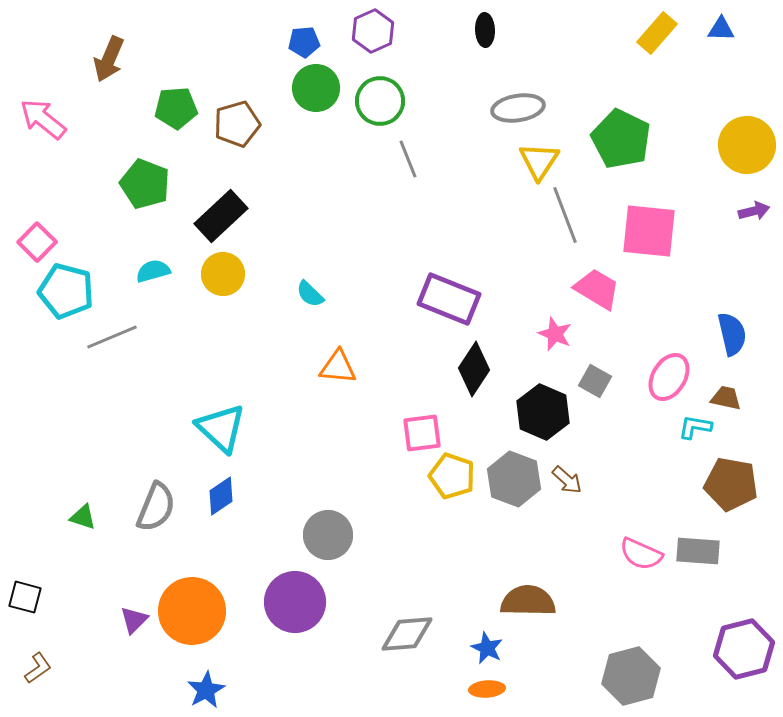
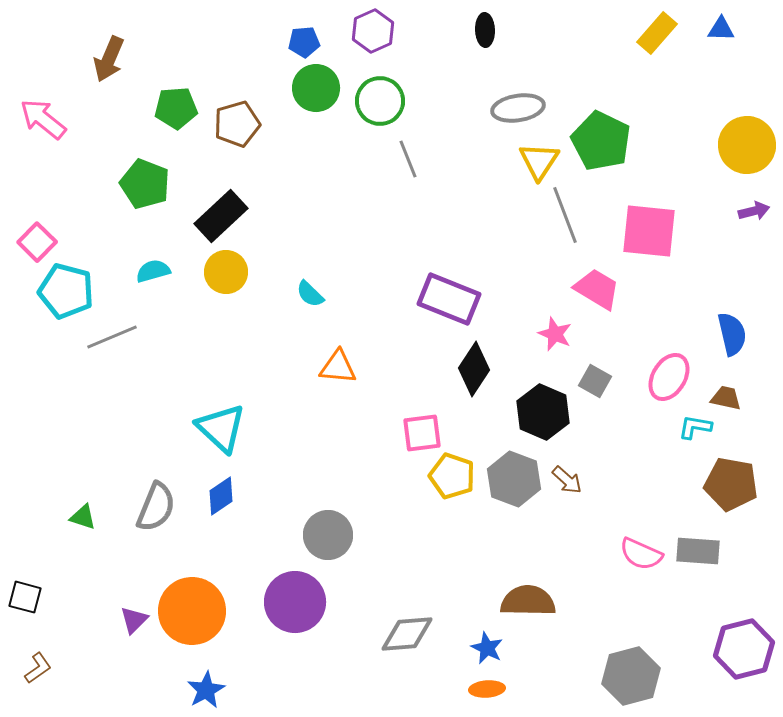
green pentagon at (621, 139): moved 20 px left, 2 px down
yellow circle at (223, 274): moved 3 px right, 2 px up
